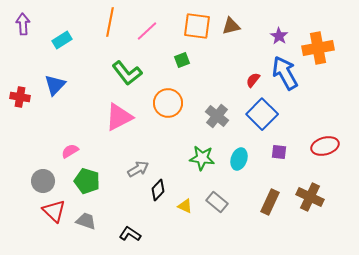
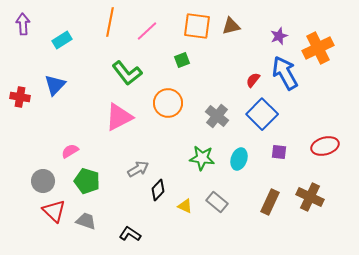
purple star: rotated 18 degrees clockwise
orange cross: rotated 16 degrees counterclockwise
